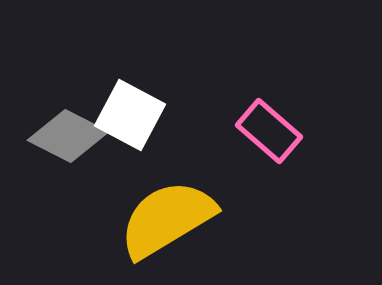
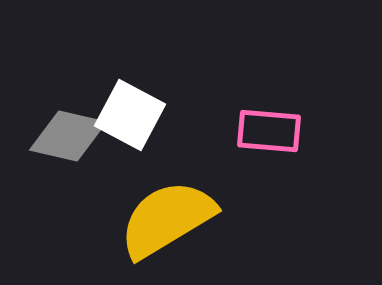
pink rectangle: rotated 36 degrees counterclockwise
gray diamond: rotated 14 degrees counterclockwise
